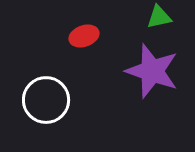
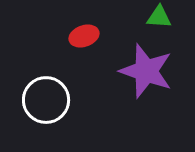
green triangle: rotated 16 degrees clockwise
purple star: moved 6 px left
